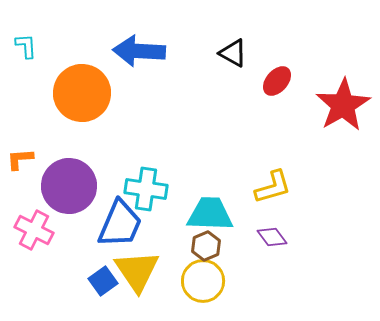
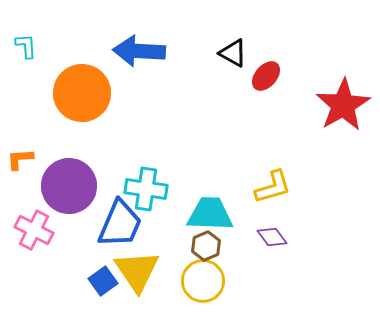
red ellipse: moved 11 px left, 5 px up
